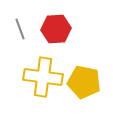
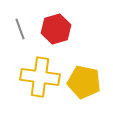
red hexagon: rotated 12 degrees counterclockwise
yellow cross: moved 3 px left
